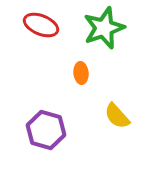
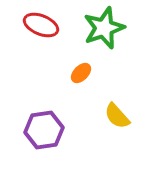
orange ellipse: rotated 50 degrees clockwise
purple hexagon: moved 2 px left; rotated 24 degrees counterclockwise
